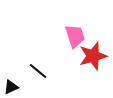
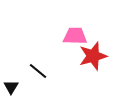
pink trapezoid: rotated 70 degrees counterclockwise
black triangle: rotated 35 degrees counterclockwise
